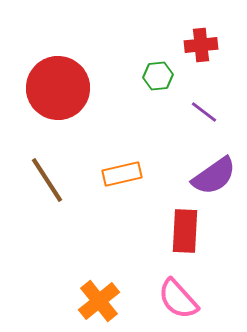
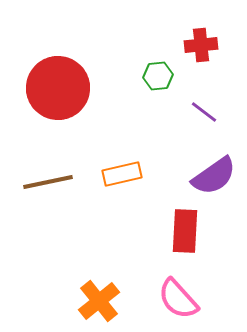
brown line: moved 1 px right, 2 px down; rotated 69 degrees counterclockwise
